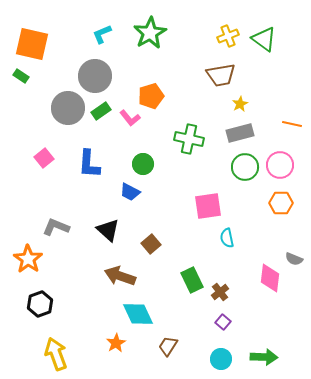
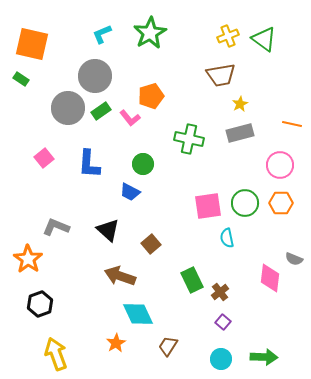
green rectangle at (21, 76): moved 3 px down
green circle at (245, 167): moved 36 px down
